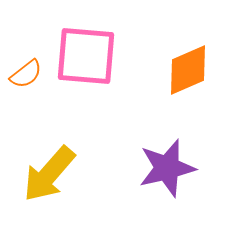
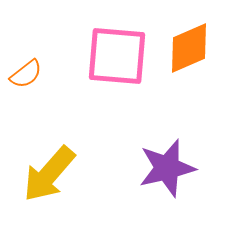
pink square: moved 31 px right
orange diamond: moved 1 px right, 22 px up
